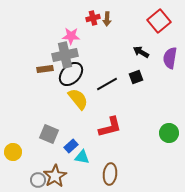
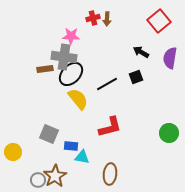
gray cross: moved 1 px left, 2 px down; rotated 20 degrees clockwise
blue rectangle: rotated 48 degrees clockwise
